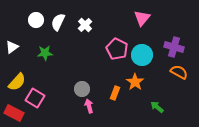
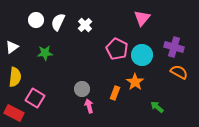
yellow semicircle: moved 2 px left, 5 px up; rotated 36 degrees counterclockwise
